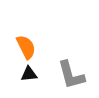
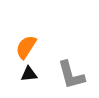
orange semicircle: rotated 120 degrees counterclockwise
